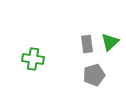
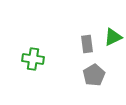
green triangle: moved 3 px right, 5 px up; rotated 18 degrees clockwise
gray pentagon: rotated 15 degrees counterclockwise
